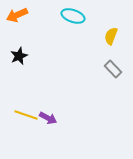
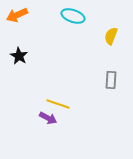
black star: rotated 18 degrees counterclockwise
gray rectangle: moved 2 px left, 11 px down; rotated 48 degrees clockwise
yellow line: moved 32 px right, 11 px up
